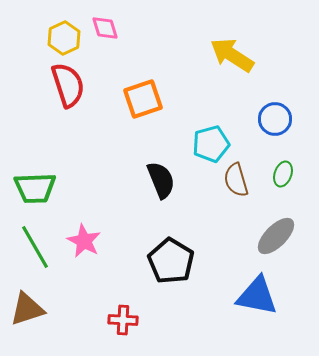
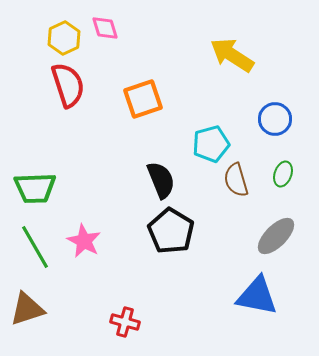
black pentagon: moved 30 px up
red cross: moved 2 px right, 2 px down; rotated 12 degrees clockwise
